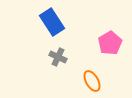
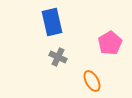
blue rectangle: rotated 20 degrees clockwise
